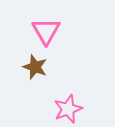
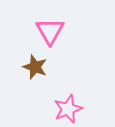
pink triangle: moved 4 px right
